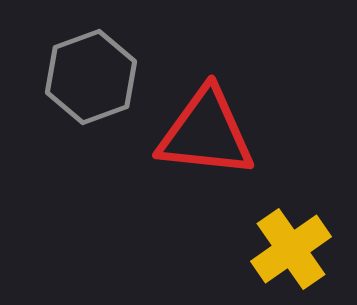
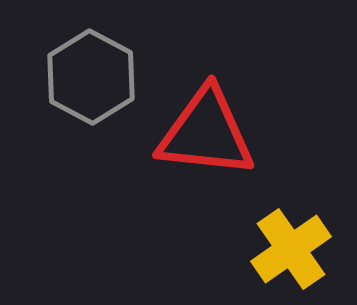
gray hexagon: rotated 12 degrees counterclockwise
